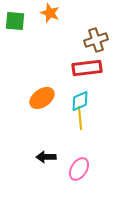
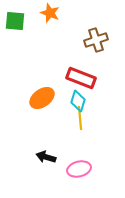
red rectangle: moved 6 px left, 10 px down; rotated 28 degrees clockwise
cyan diamond: moved 2 px left; rotated 50 degrees counterclockwise
black arrow: rotated 18 degrees clockwise
pink ellipse: rotated 45 degrees clockwise
